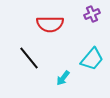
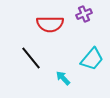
purple cross: moved 8 px left
black line: moved 2 px right
cyan arrow: rotated 98 degrees clockwise
